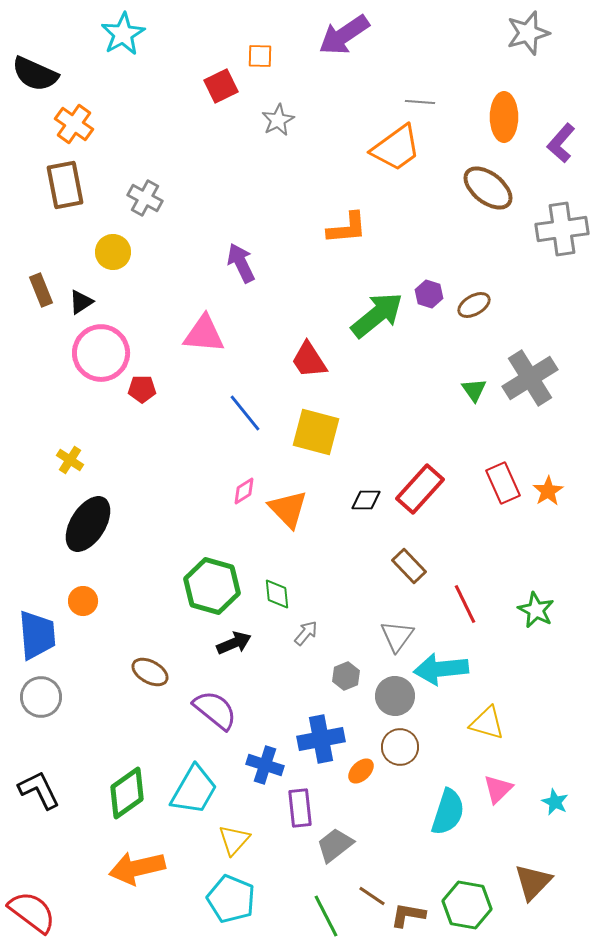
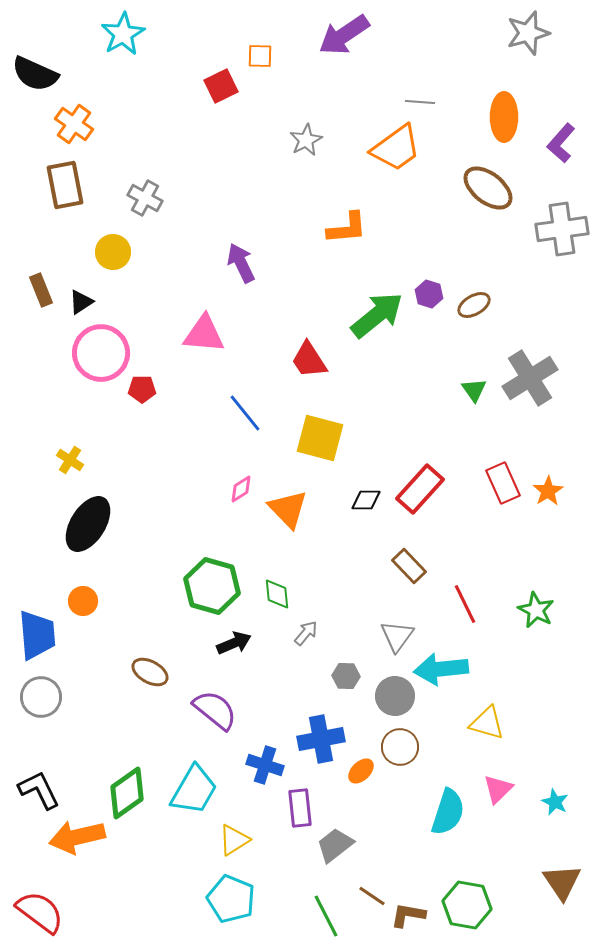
gray star at (278, 120): moved 28 px right, 20 px down
yellow square at (316, 432): moved 4 px right, 6 px down
pink diamond at (244, 491): moved 3 px left, 2 px up
gray hexagon at (346, 676): rotated 24 degrees clockwise
yellow triangle at (234, 840): rotated 16 degrees clockwise
orange arrow at (137, 868): moved 60 px left, 31 px up
brown triangle at (533, 882): moved 29 px right; rotated 18 degrees counterclockwise
red semicircle at (32, 912): moved 8 px right
